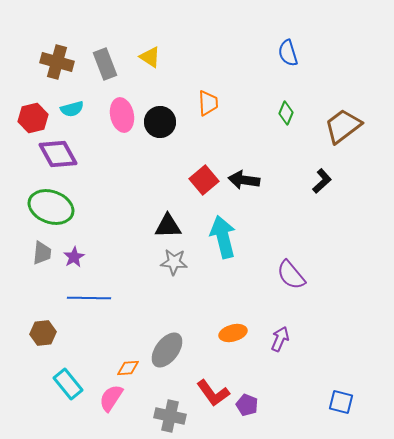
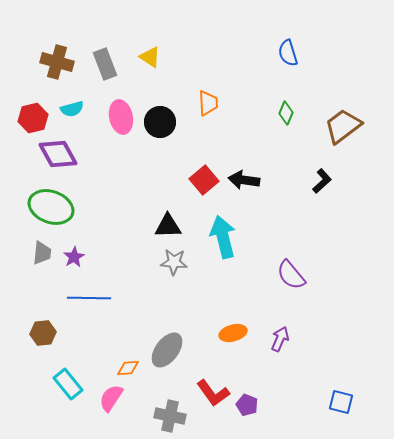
pink ellipse: moved 1 px left, 2 px down
